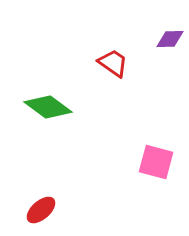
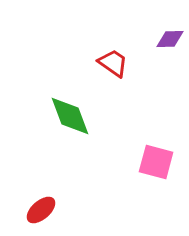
green diamond: moved 22 px right, 9 px down; rotated 33 degrees clockwise
